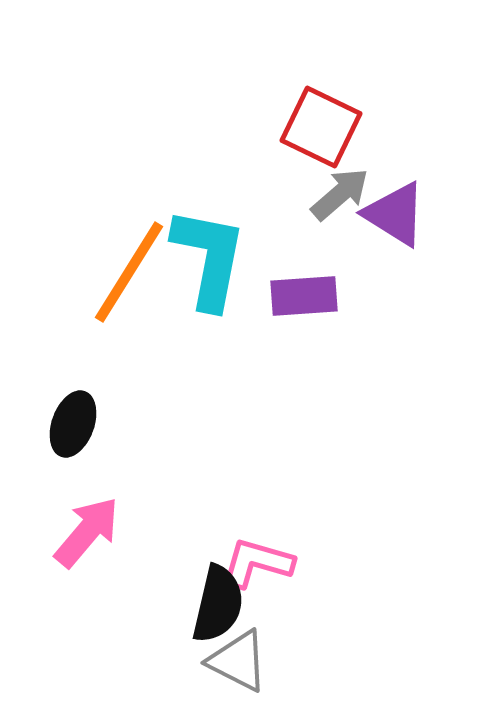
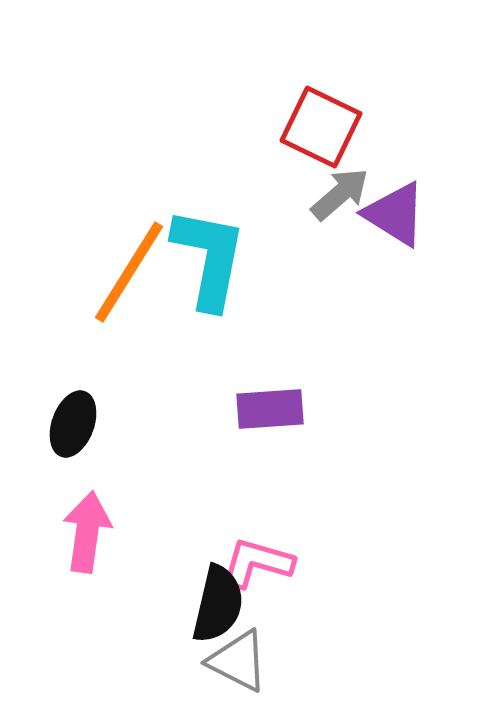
purple rectangle: moved 34 px left, 113 px down
pink arrow: rotated 32 degrees counterclockwise
